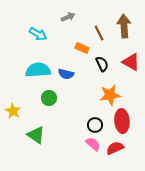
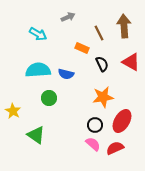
orange star: moved 7 px left, 2 px down
red ellipse: rotated 35 degrees clockwise
